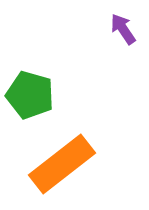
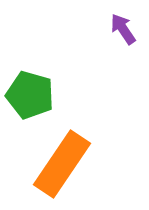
orange rectangle: rotated 18 degrees counterclockwise
